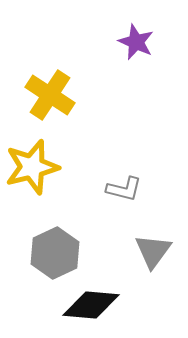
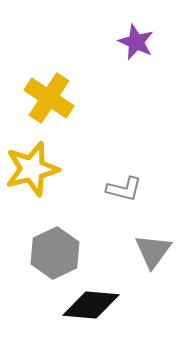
yellow cross: moved 1 px left, 3 px down
yellow star: moved 2 px down
